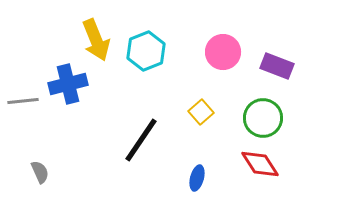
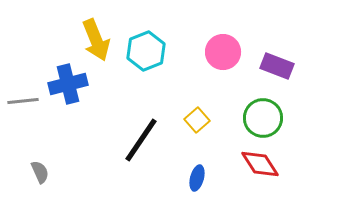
yellow square: moved 4 px left, 8 px down
